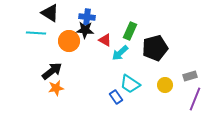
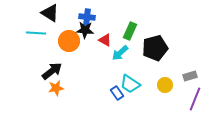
blue rectangle: moved 1 px right, 4 px up
